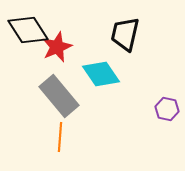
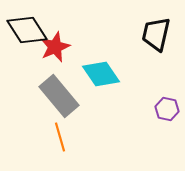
black diamond: moved 1 px left
black trapezoid: moved 31 px right
red star: moved 2 px left
orange line: rotated 20 degrees counterclockwise
